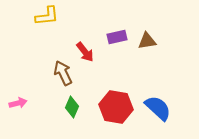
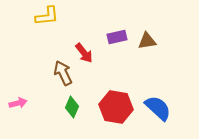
red arrow: moved 1 px left, 1 px down
